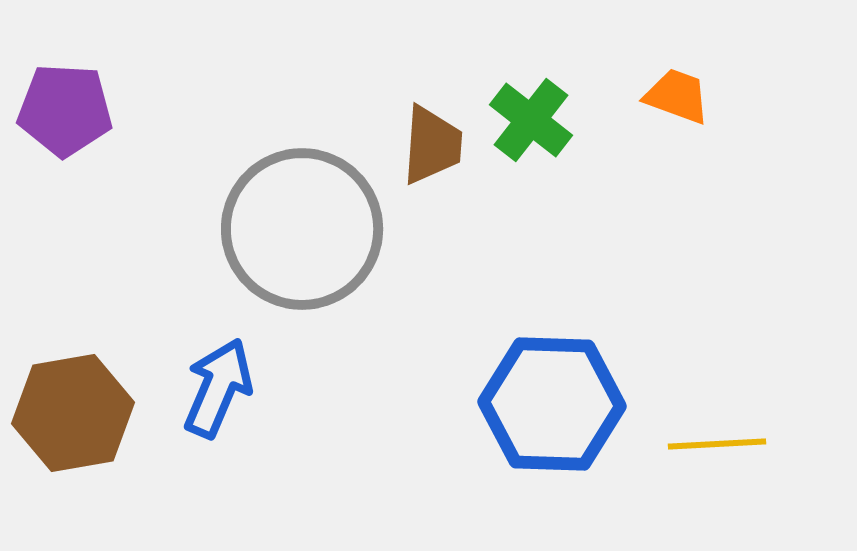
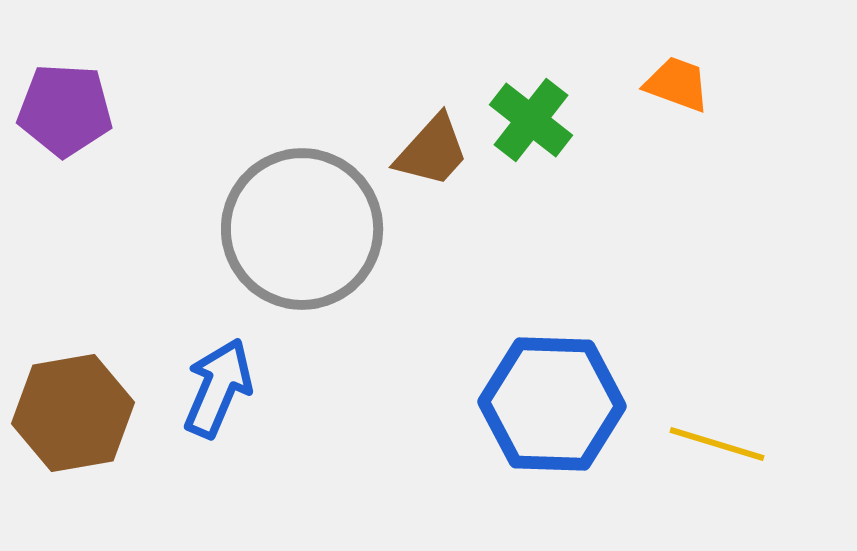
orange trapezoid: moved 12 px up
brown trapezoid: moved 6 px down; rotated 38 degrees clockwise
yellow line: rotated 20 degrees clockwise
